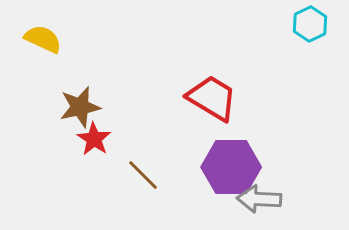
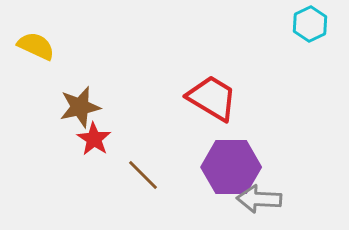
yellow semicircle: moved 7 px left, 7 px down
